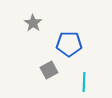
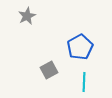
gray star: moved 6 px left, 7 px up; rotated 12 degrees clockwise
blue pentagon: moved 11 px right, 3 px down; rotated 30 degrees counterclockwise
